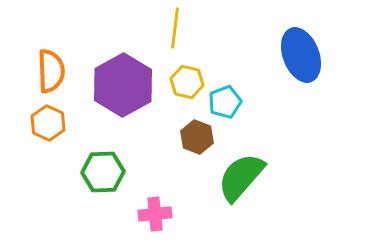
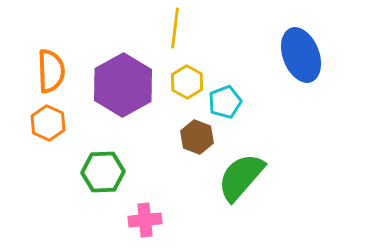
yellow hexagon: rotated 16 degrees clockwise
pink cross: moved 10 px left, 6 px down
